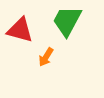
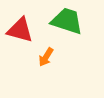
green trapezoid: rotated 80 degrees clockwise
